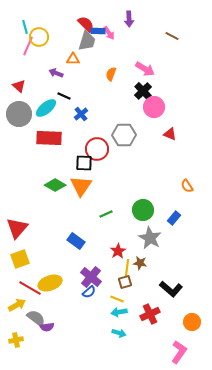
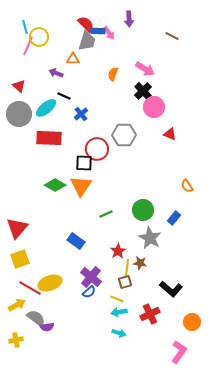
orange semicircle at (111, 74): moved 2 px right
